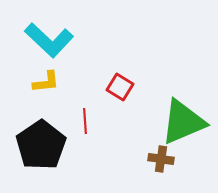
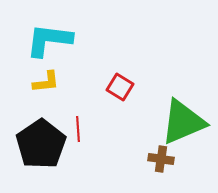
cyan L-shape: rotated 144 degrees clockwise
red line: moved 7 px left, 8 px down
black pentagon: moved 1 px up
